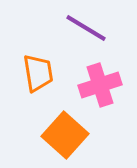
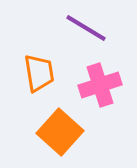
orange trapezoid: moved 1 px right
orange square: moved 5 px left, 3 px up
